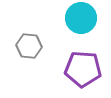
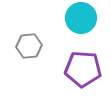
gray hexagon: rotated 10 degrees counterclockwise
